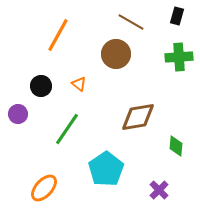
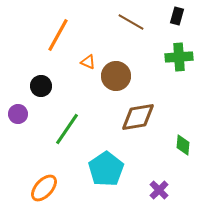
brown circle: moved 22 px down
orange triangle: moved 9 px right, 22 px up; rotated 14 degrees counterclockwise
green diamond: moved 7 px right, 1 px up
